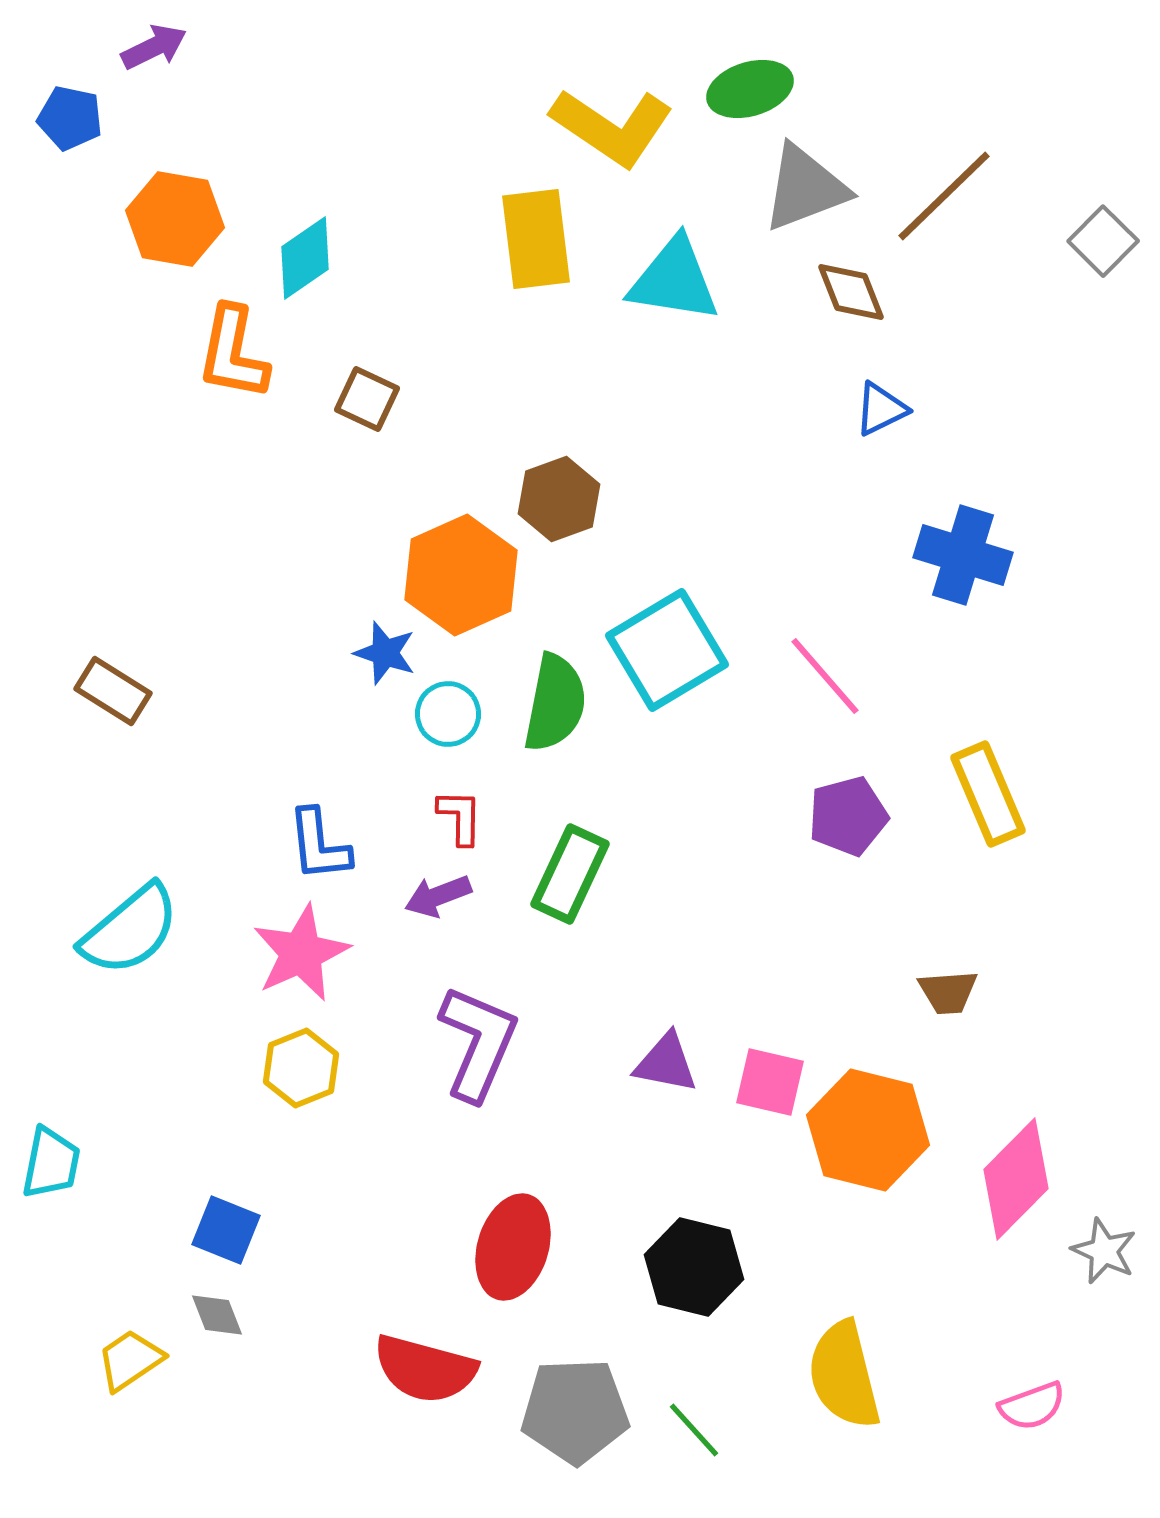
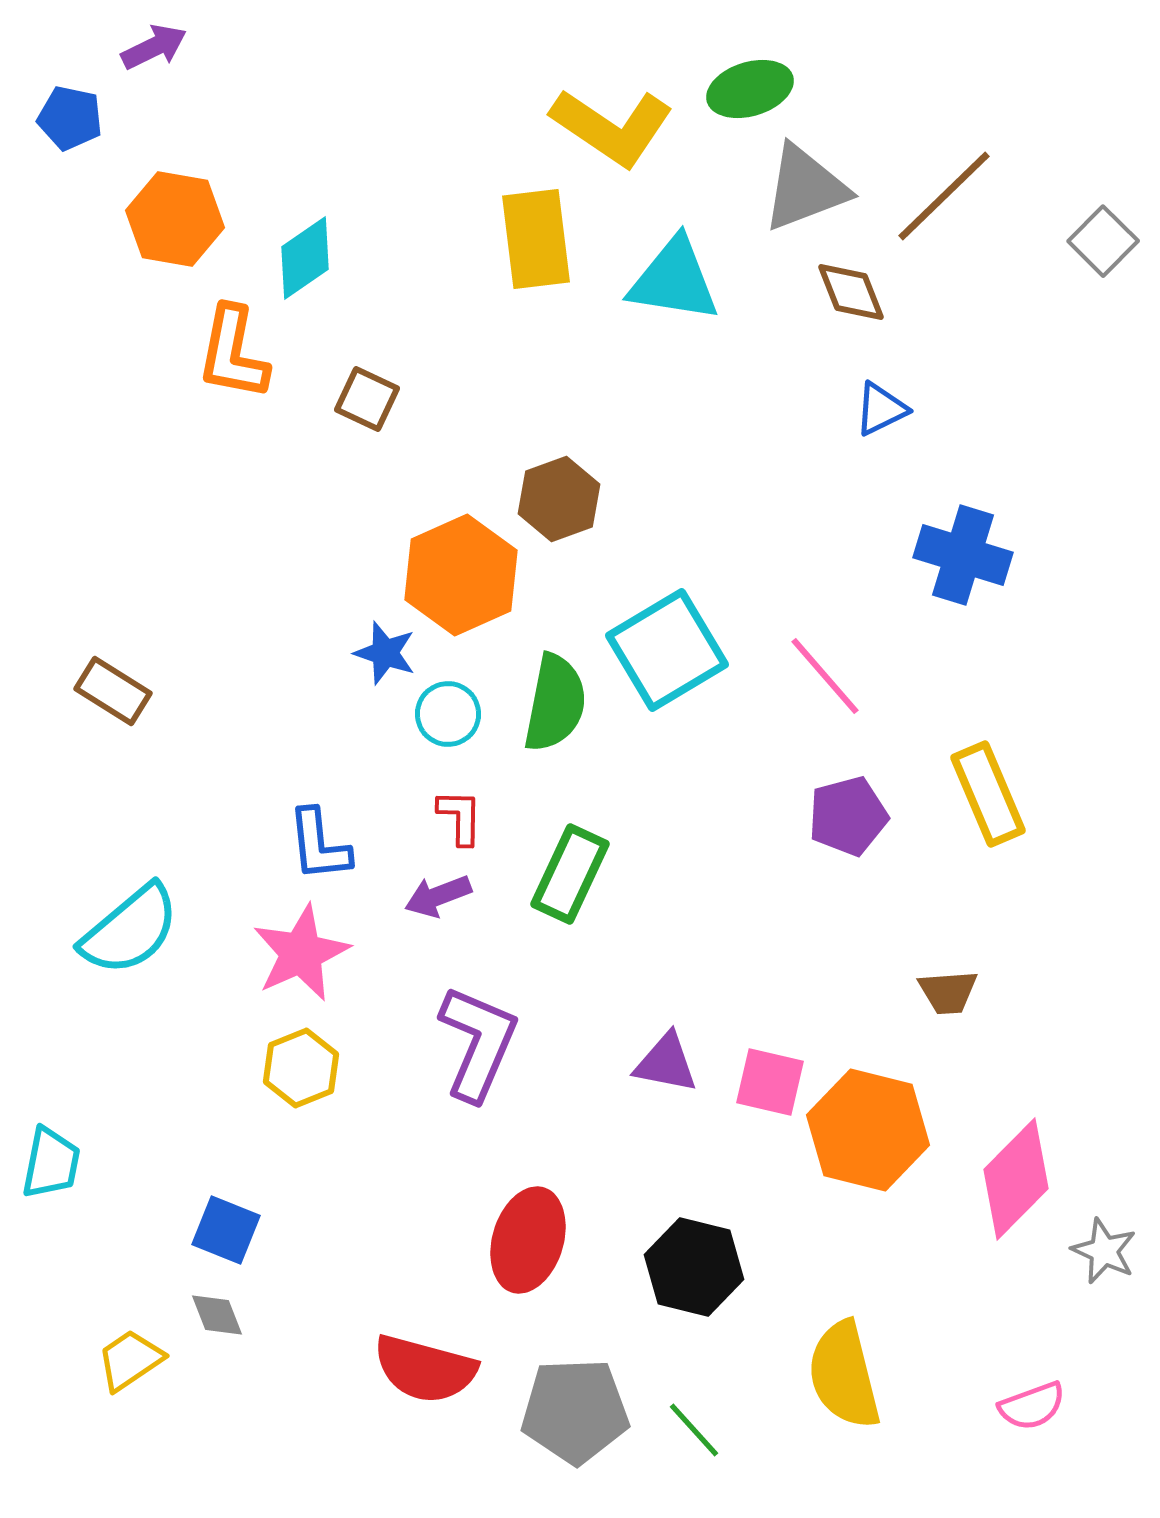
red ellipse at (513, 1247): moved 15 px right, 7 px up
